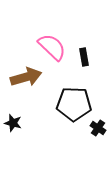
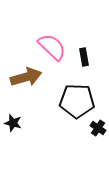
black pentagon: moved 3 px right, 3 px up
